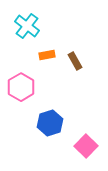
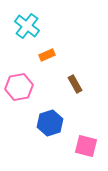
orange rectangle: rotated 14 degrees counterclockwise
brown rectangle: moved 23 px down
pink hexagon: moved 2 px left; rotated 20 degrees clockwise
pink square: rotated 30 degrees counterclockwise
